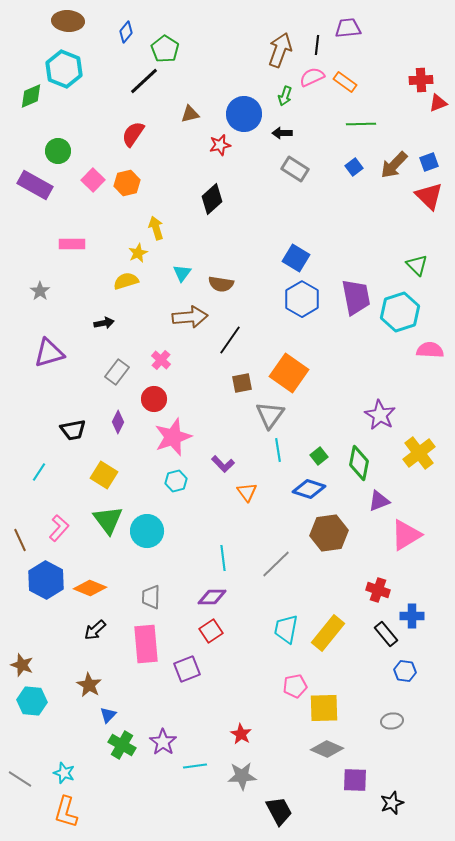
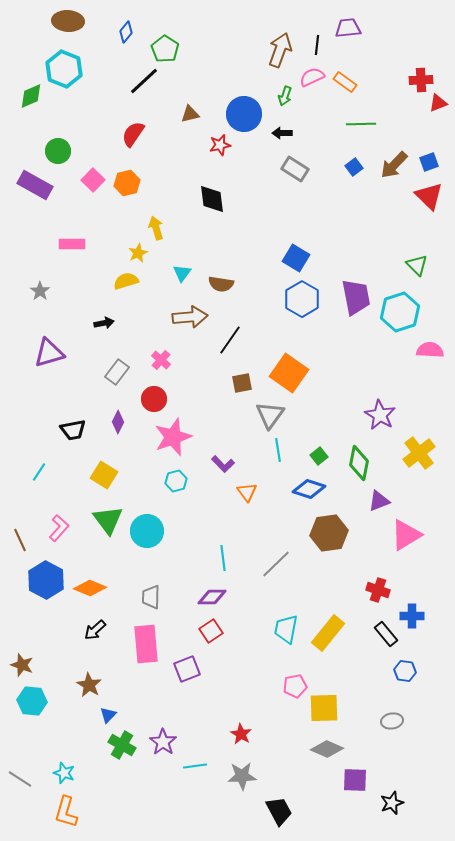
black diamond at (212, 199): rotated 56 degrees counterclockwise
